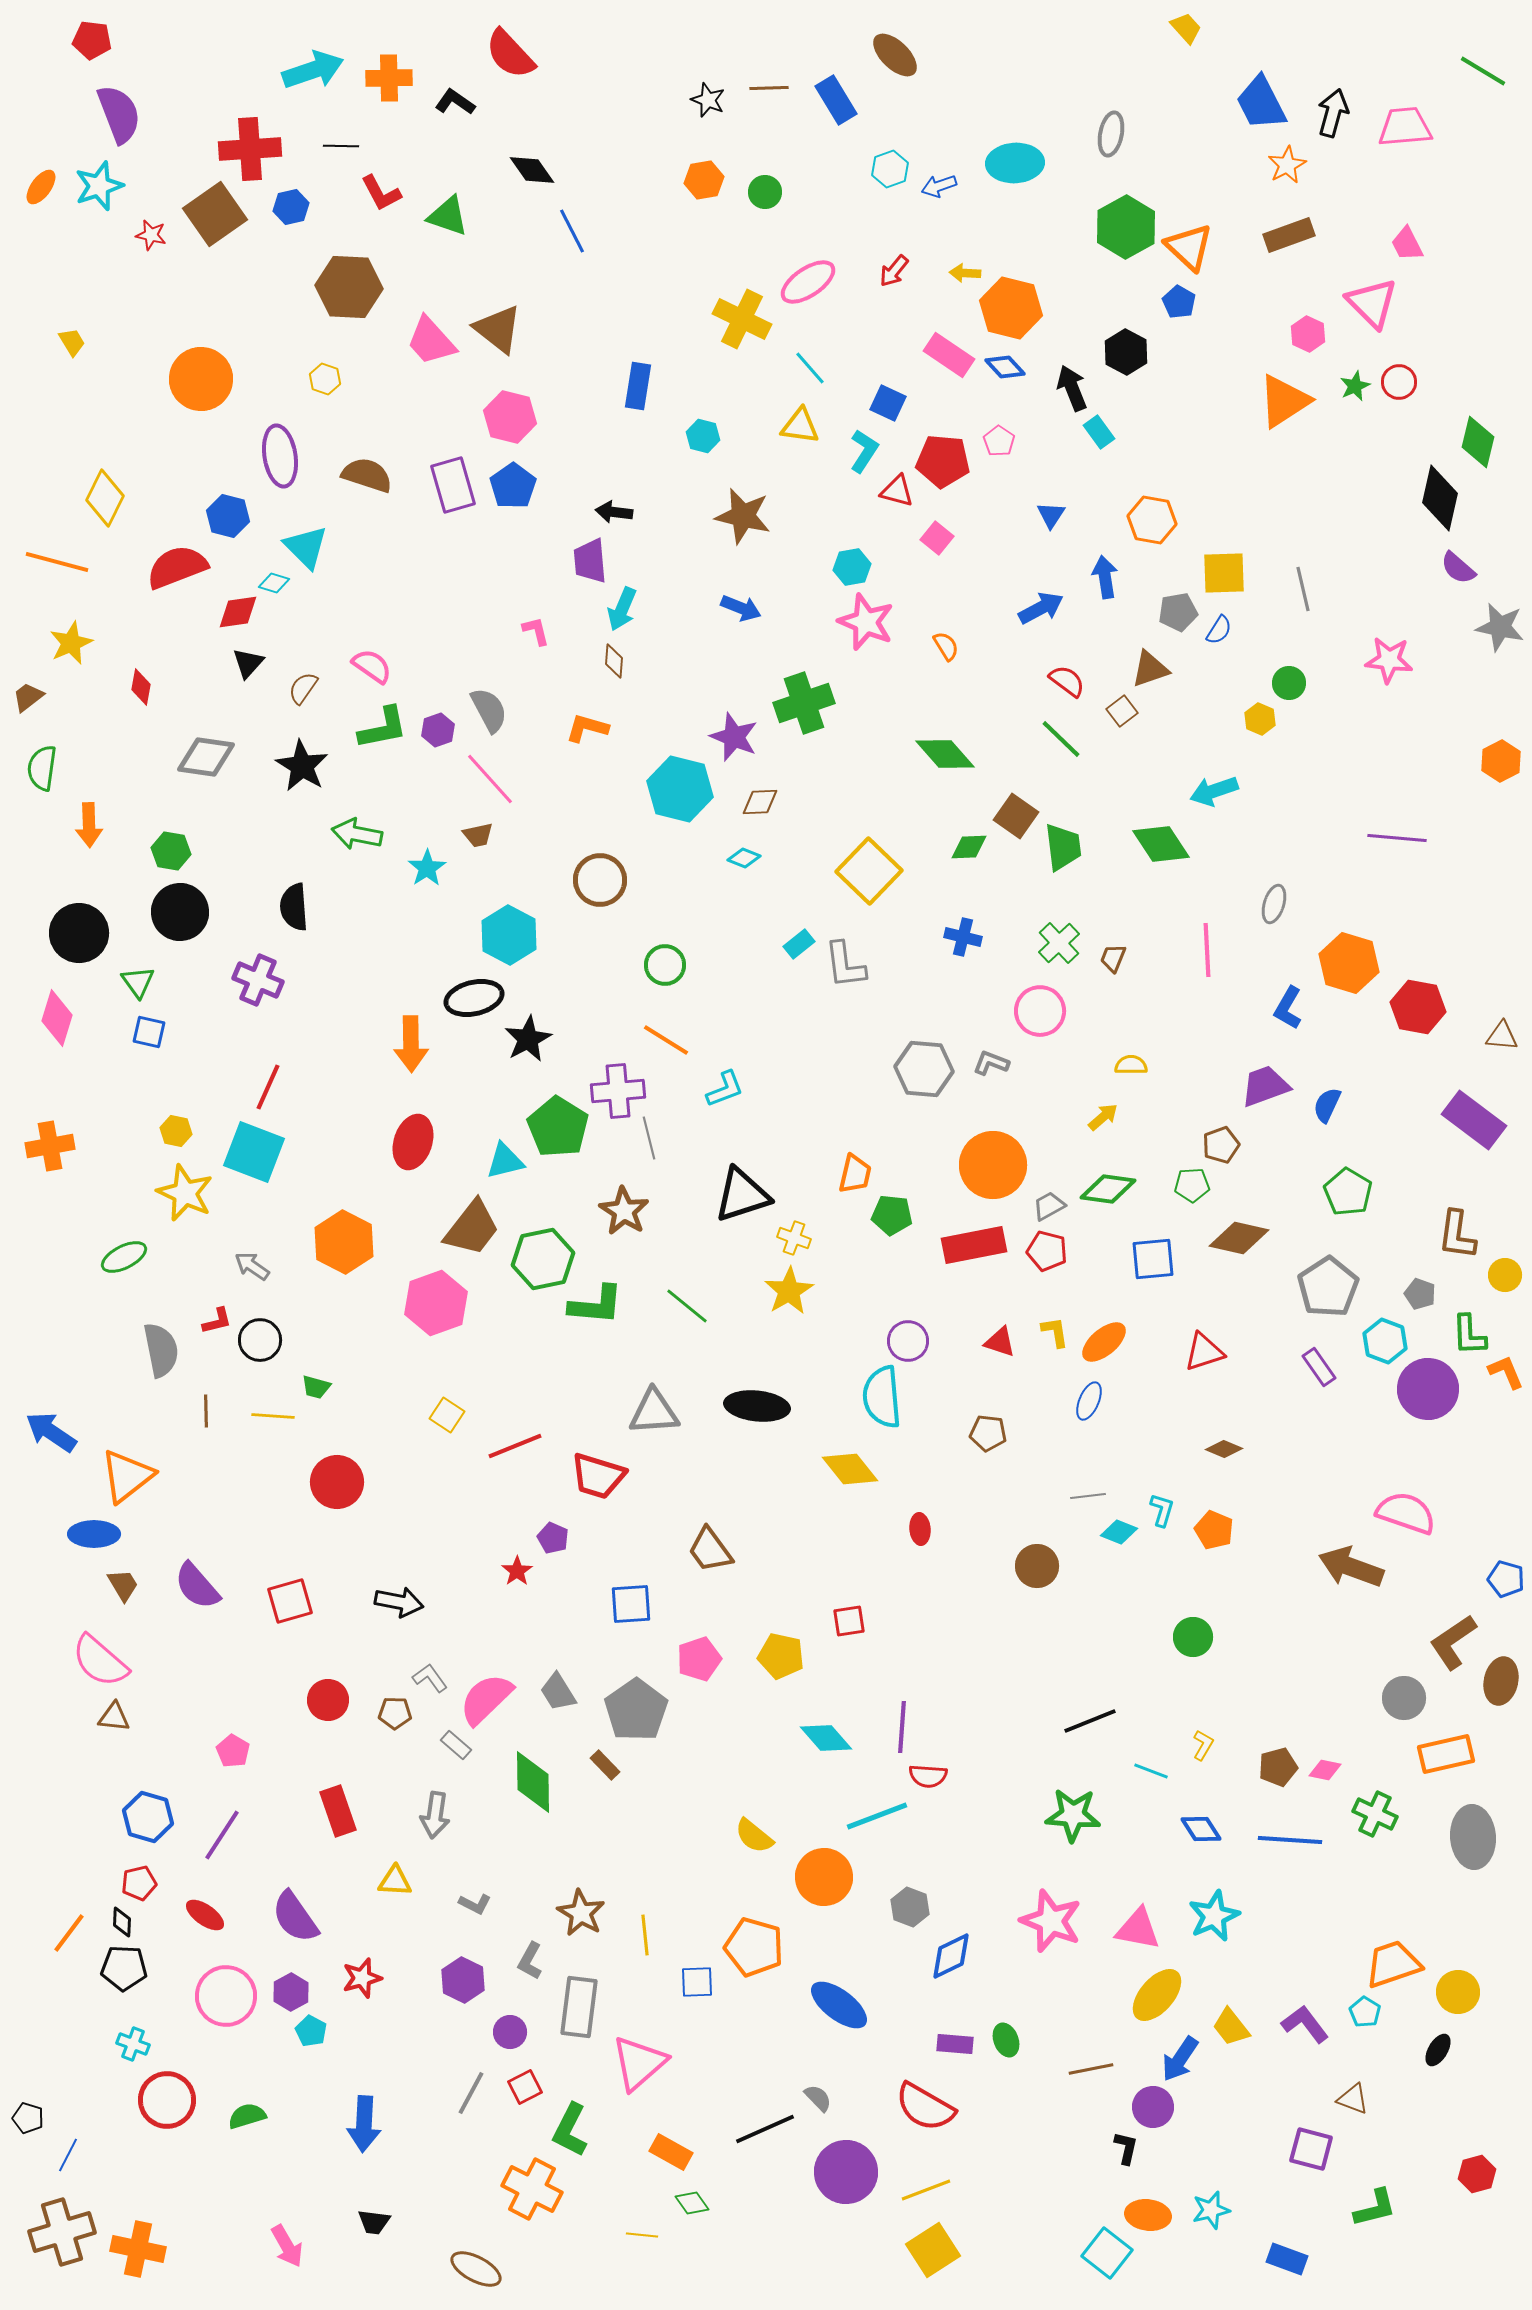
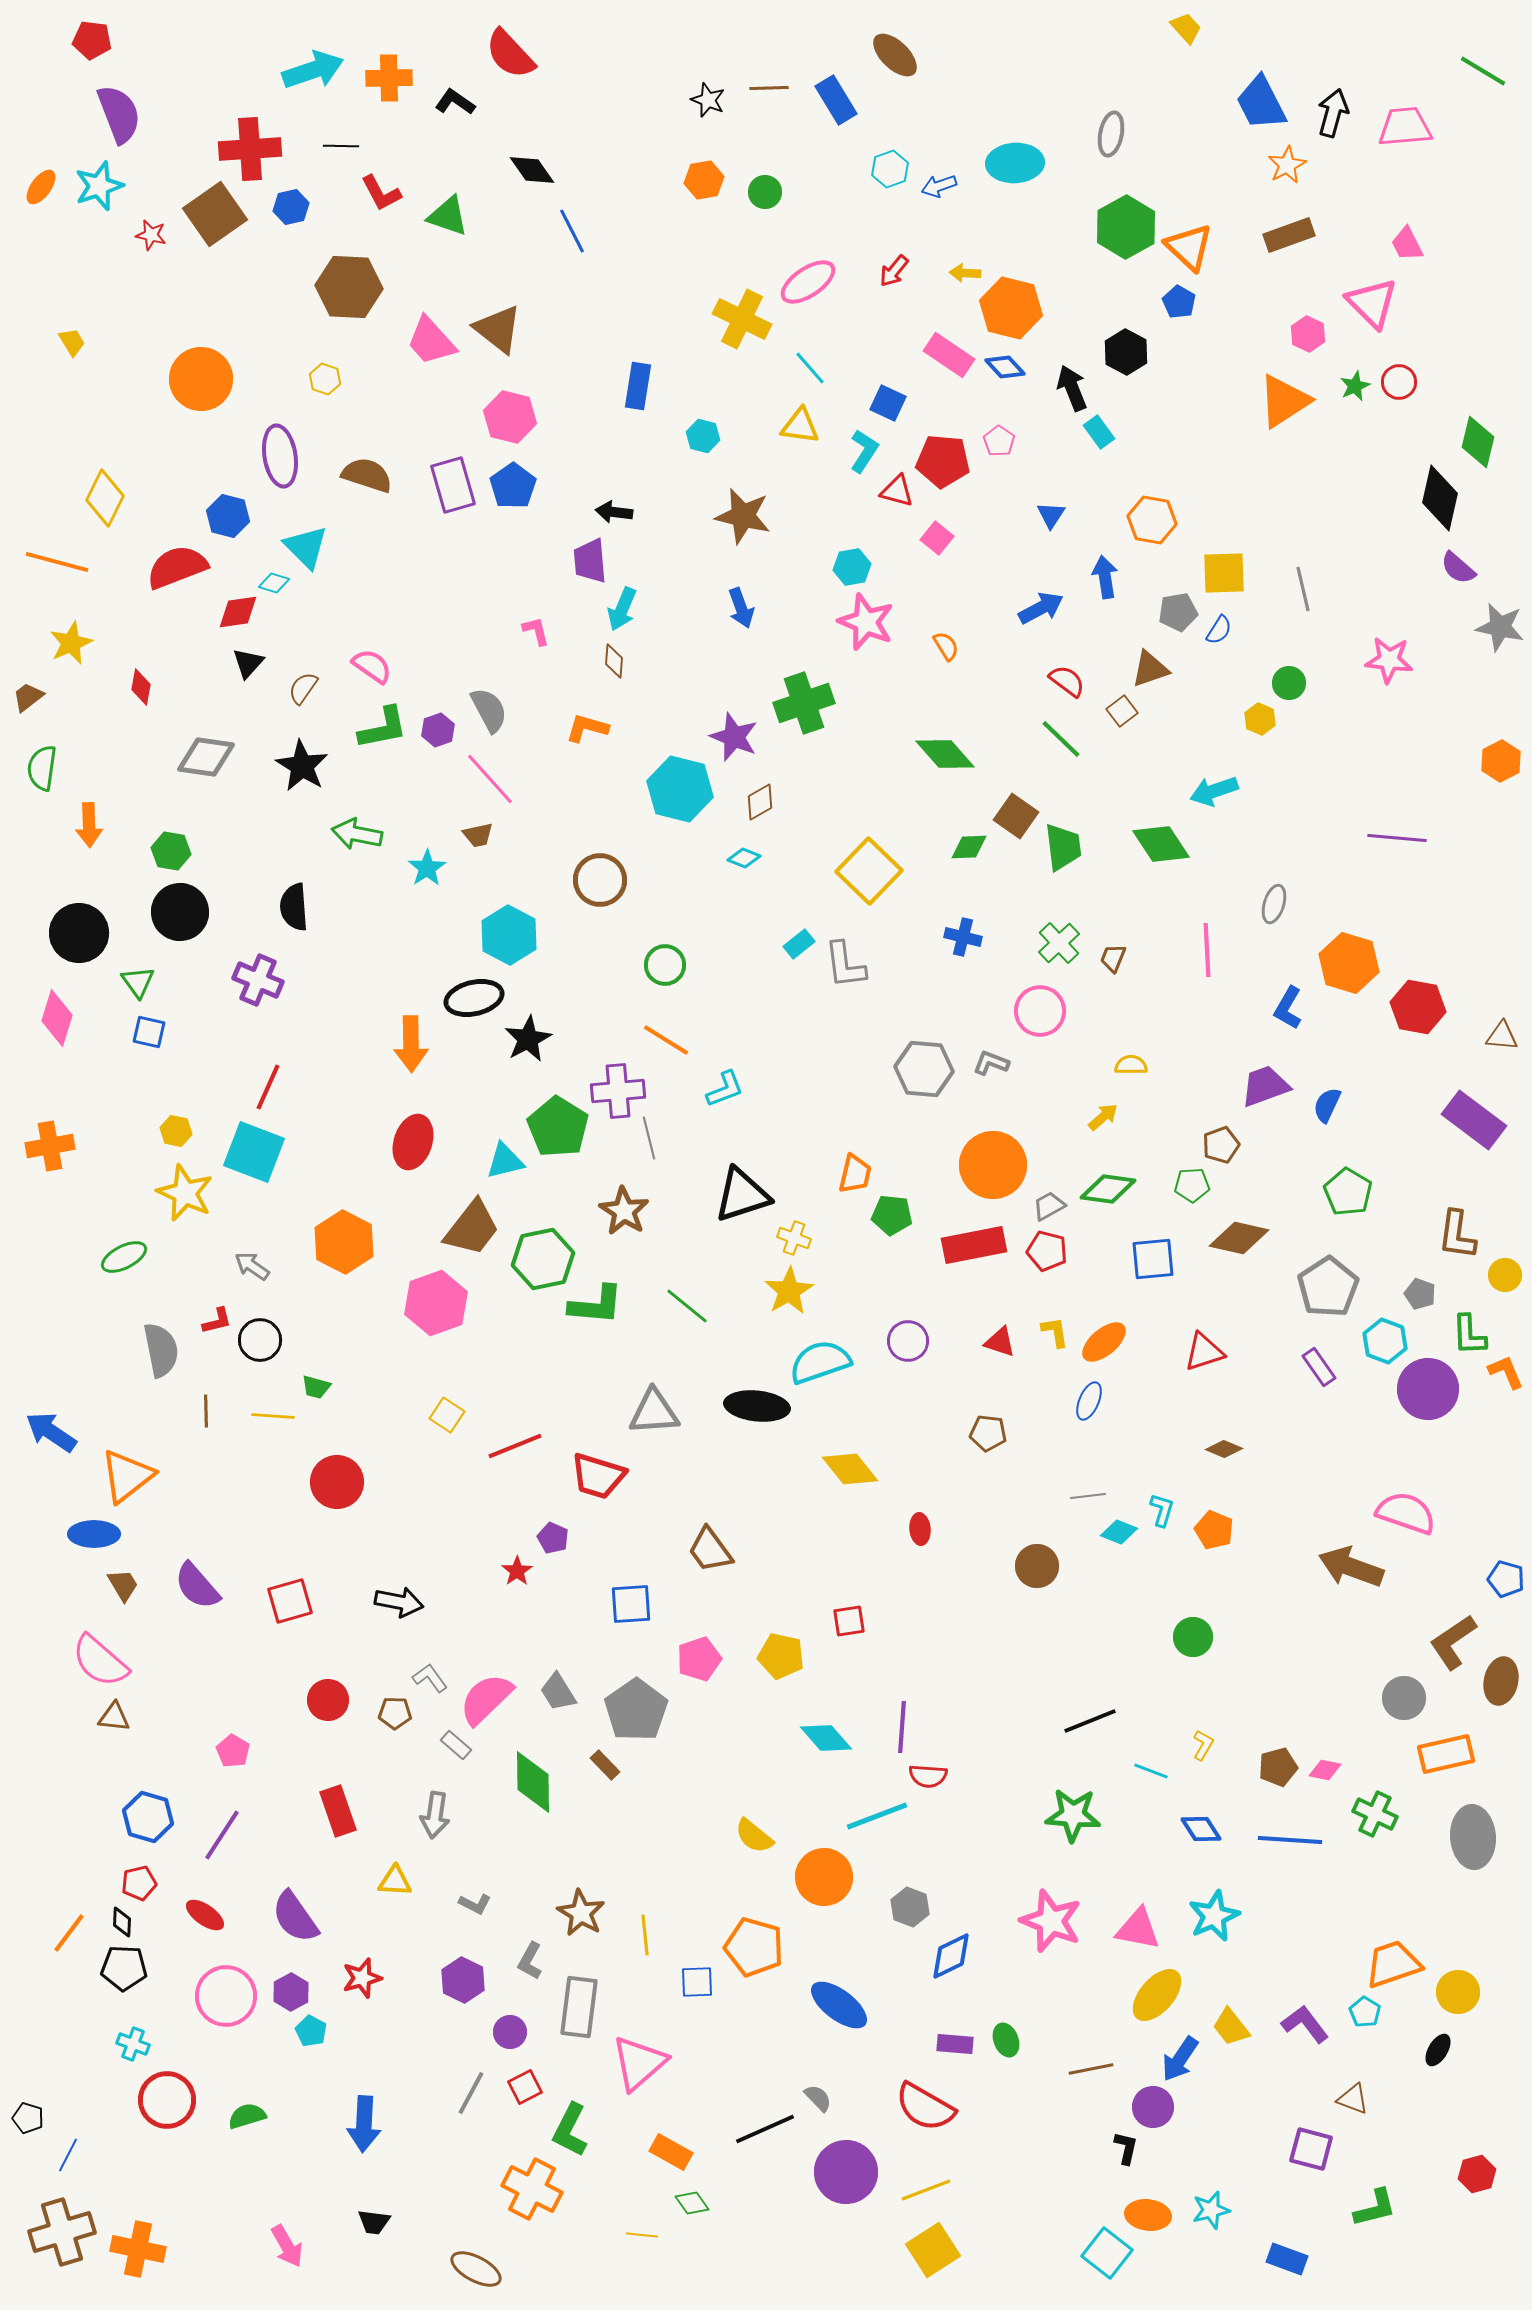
blue arrow at (741, 608): rotated 48 degrees clockwise
brown diamond at (760, 802): rotated 27 degrees counterclockwise
cyan semicircle at (882, 1397): moved 62 px left, 35 px up; rotated 76 degrees clockwise
